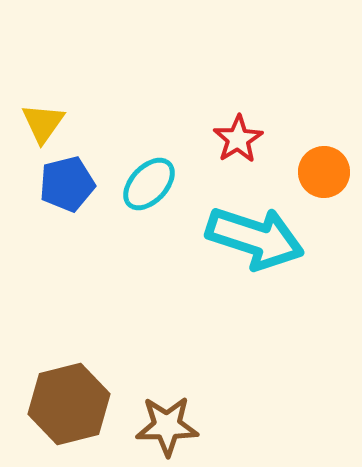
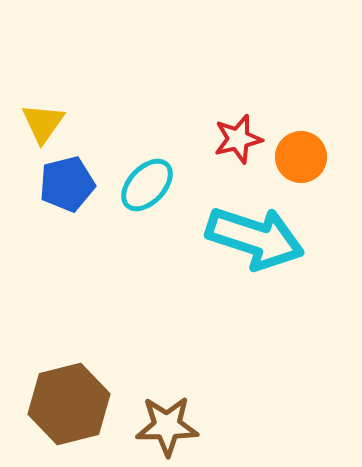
red star: rotated 18 degrees clockwise
orange circle: moved 23 px left, 15 px up
cyan ellipse: moved 2 px left, 1 px down
